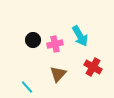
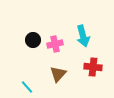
cyan arrow: moved 3 px right; rotated 15 degrees clockwise
red cross: rotated 24 degrees counterclockwise
